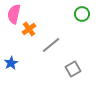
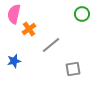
blue star: moved 3 px right, 2 px up; rotated 16 degrees clockwise
gray square: rotated 21 degrees clockwise
